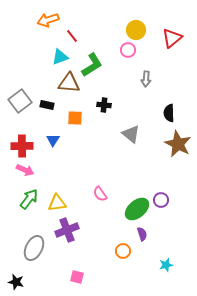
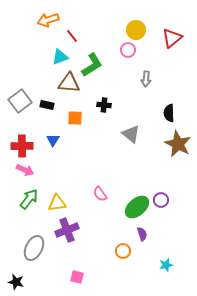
green ellipse: moved 2 px up
